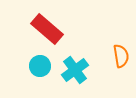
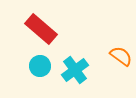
red rectangle: moved 6 px left
orange semicircle: rotated 45 degrees counterclockwise
